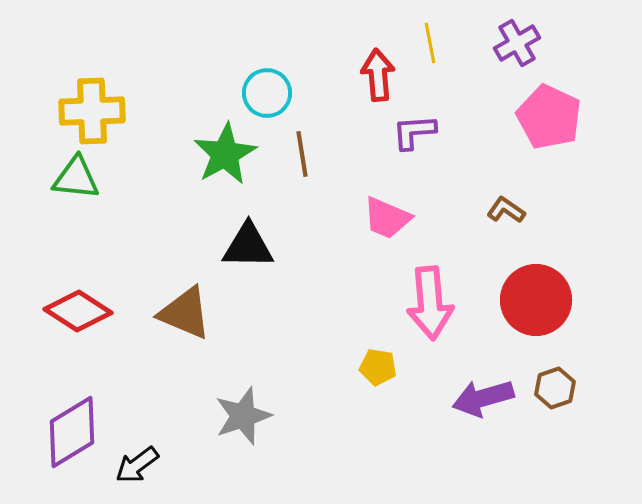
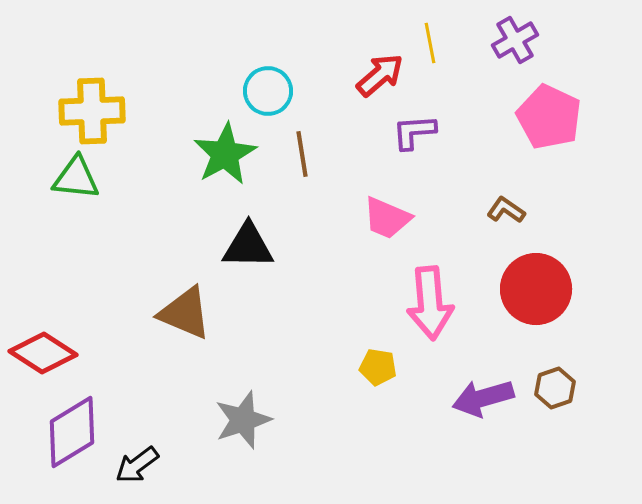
purple cross: moved 2 px left, 3 px up
red arrow: moved 2 px right; rotated 54 degrees clockwise
cyan circle: moved 1 px right, 2 px up
red circle: moved 11 px up
red diamond: moved 35 px left, 42 px down
gray star: moved 4 px down
